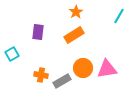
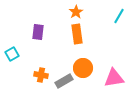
orange rectangle: moved 3 px right, 1 px up; rotated 66 degrees counterclockwise
pink triangle: moved 7 px right, 9 px down
gray rectangle: moved 2 px right
